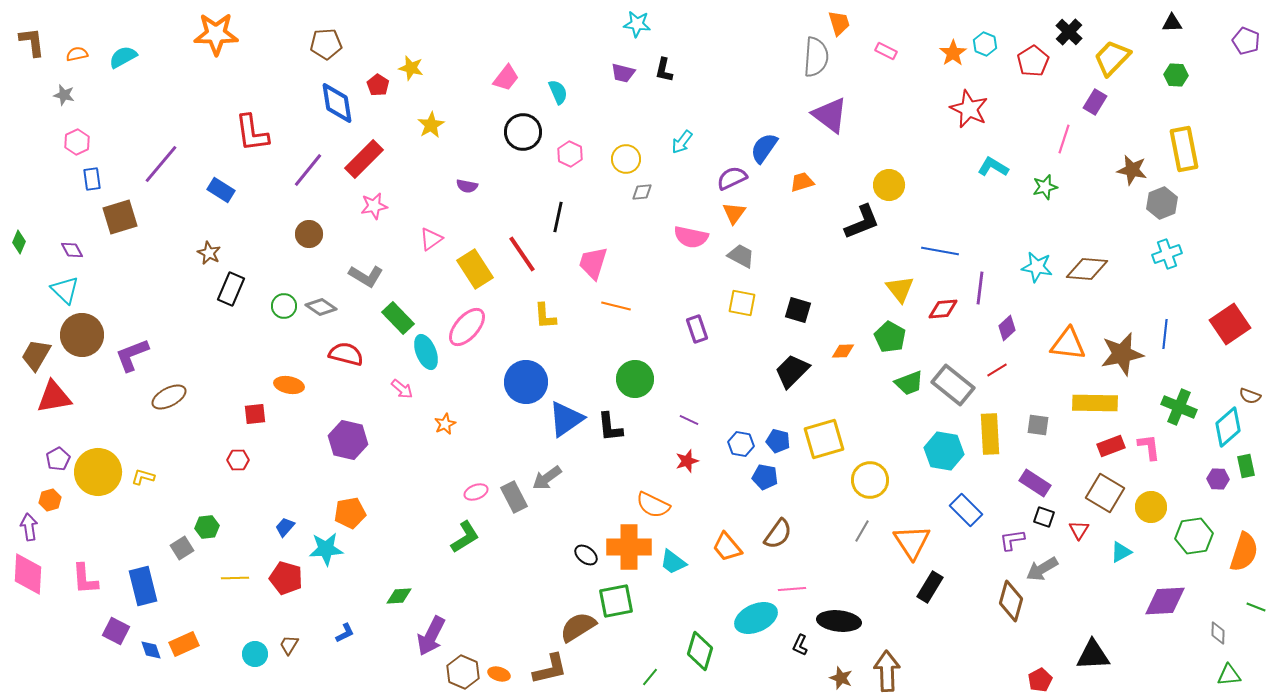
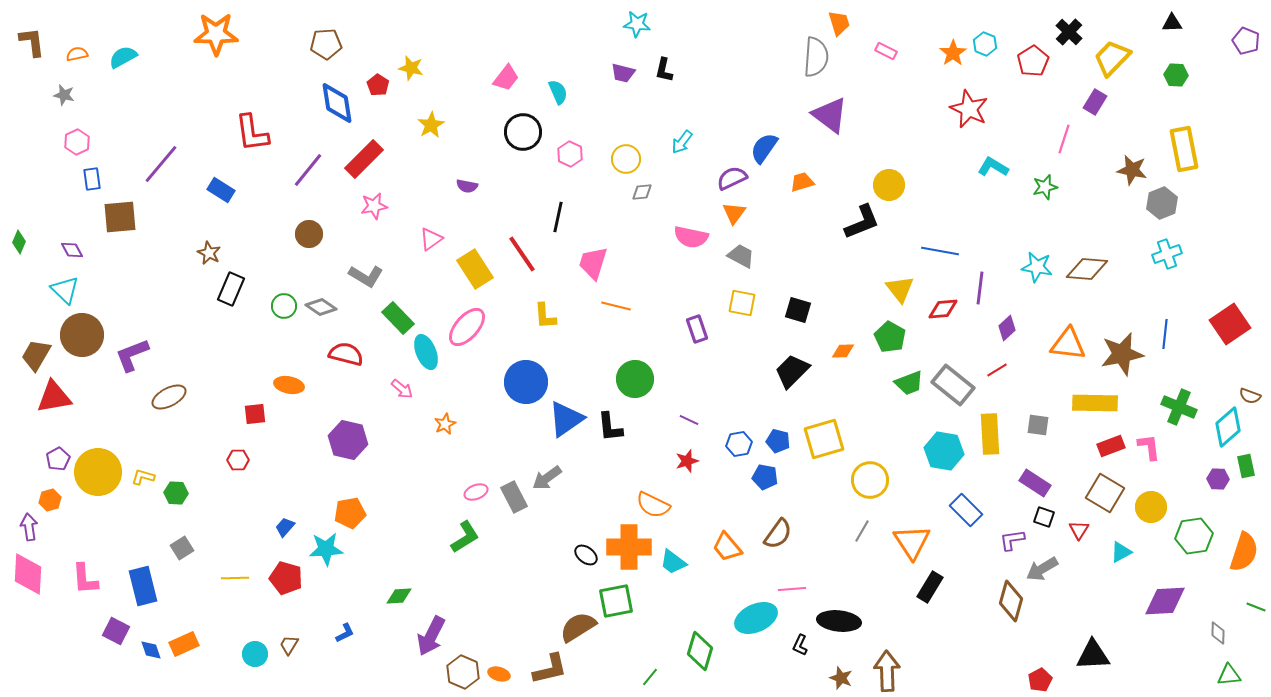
brown square at (120, 217): rotated 12 degrees clockwise
blue hexagon at (741, 444): moved 2 px left; rotated 20 degrees counterclockwise
green hexagon at (207, 527): moved 31 px left, 34 px up; rotated 10 degrees clockwise
